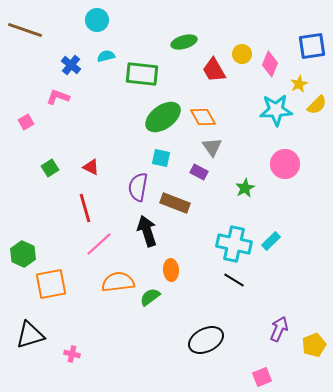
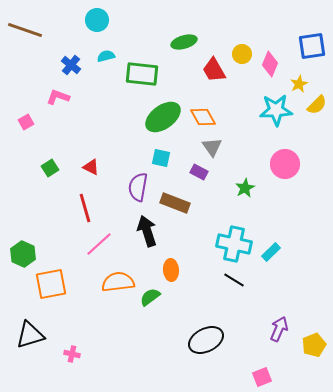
cyan rectangle at (271, 241): moved 11 px down
